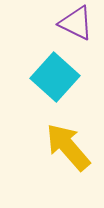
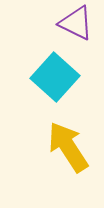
yellow arrow: rotated 8 degrees clockwise
